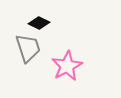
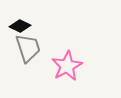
black diamond: moved 19 px left, 3 px down
